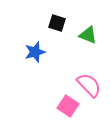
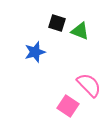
green triangle: moved 8 px left, 4 px up
